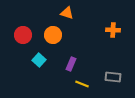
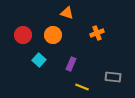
orange cross: moved 16 px left, 3 px down; rotated 24 degrees counterclockwise
yellow line: moved 3 px down
